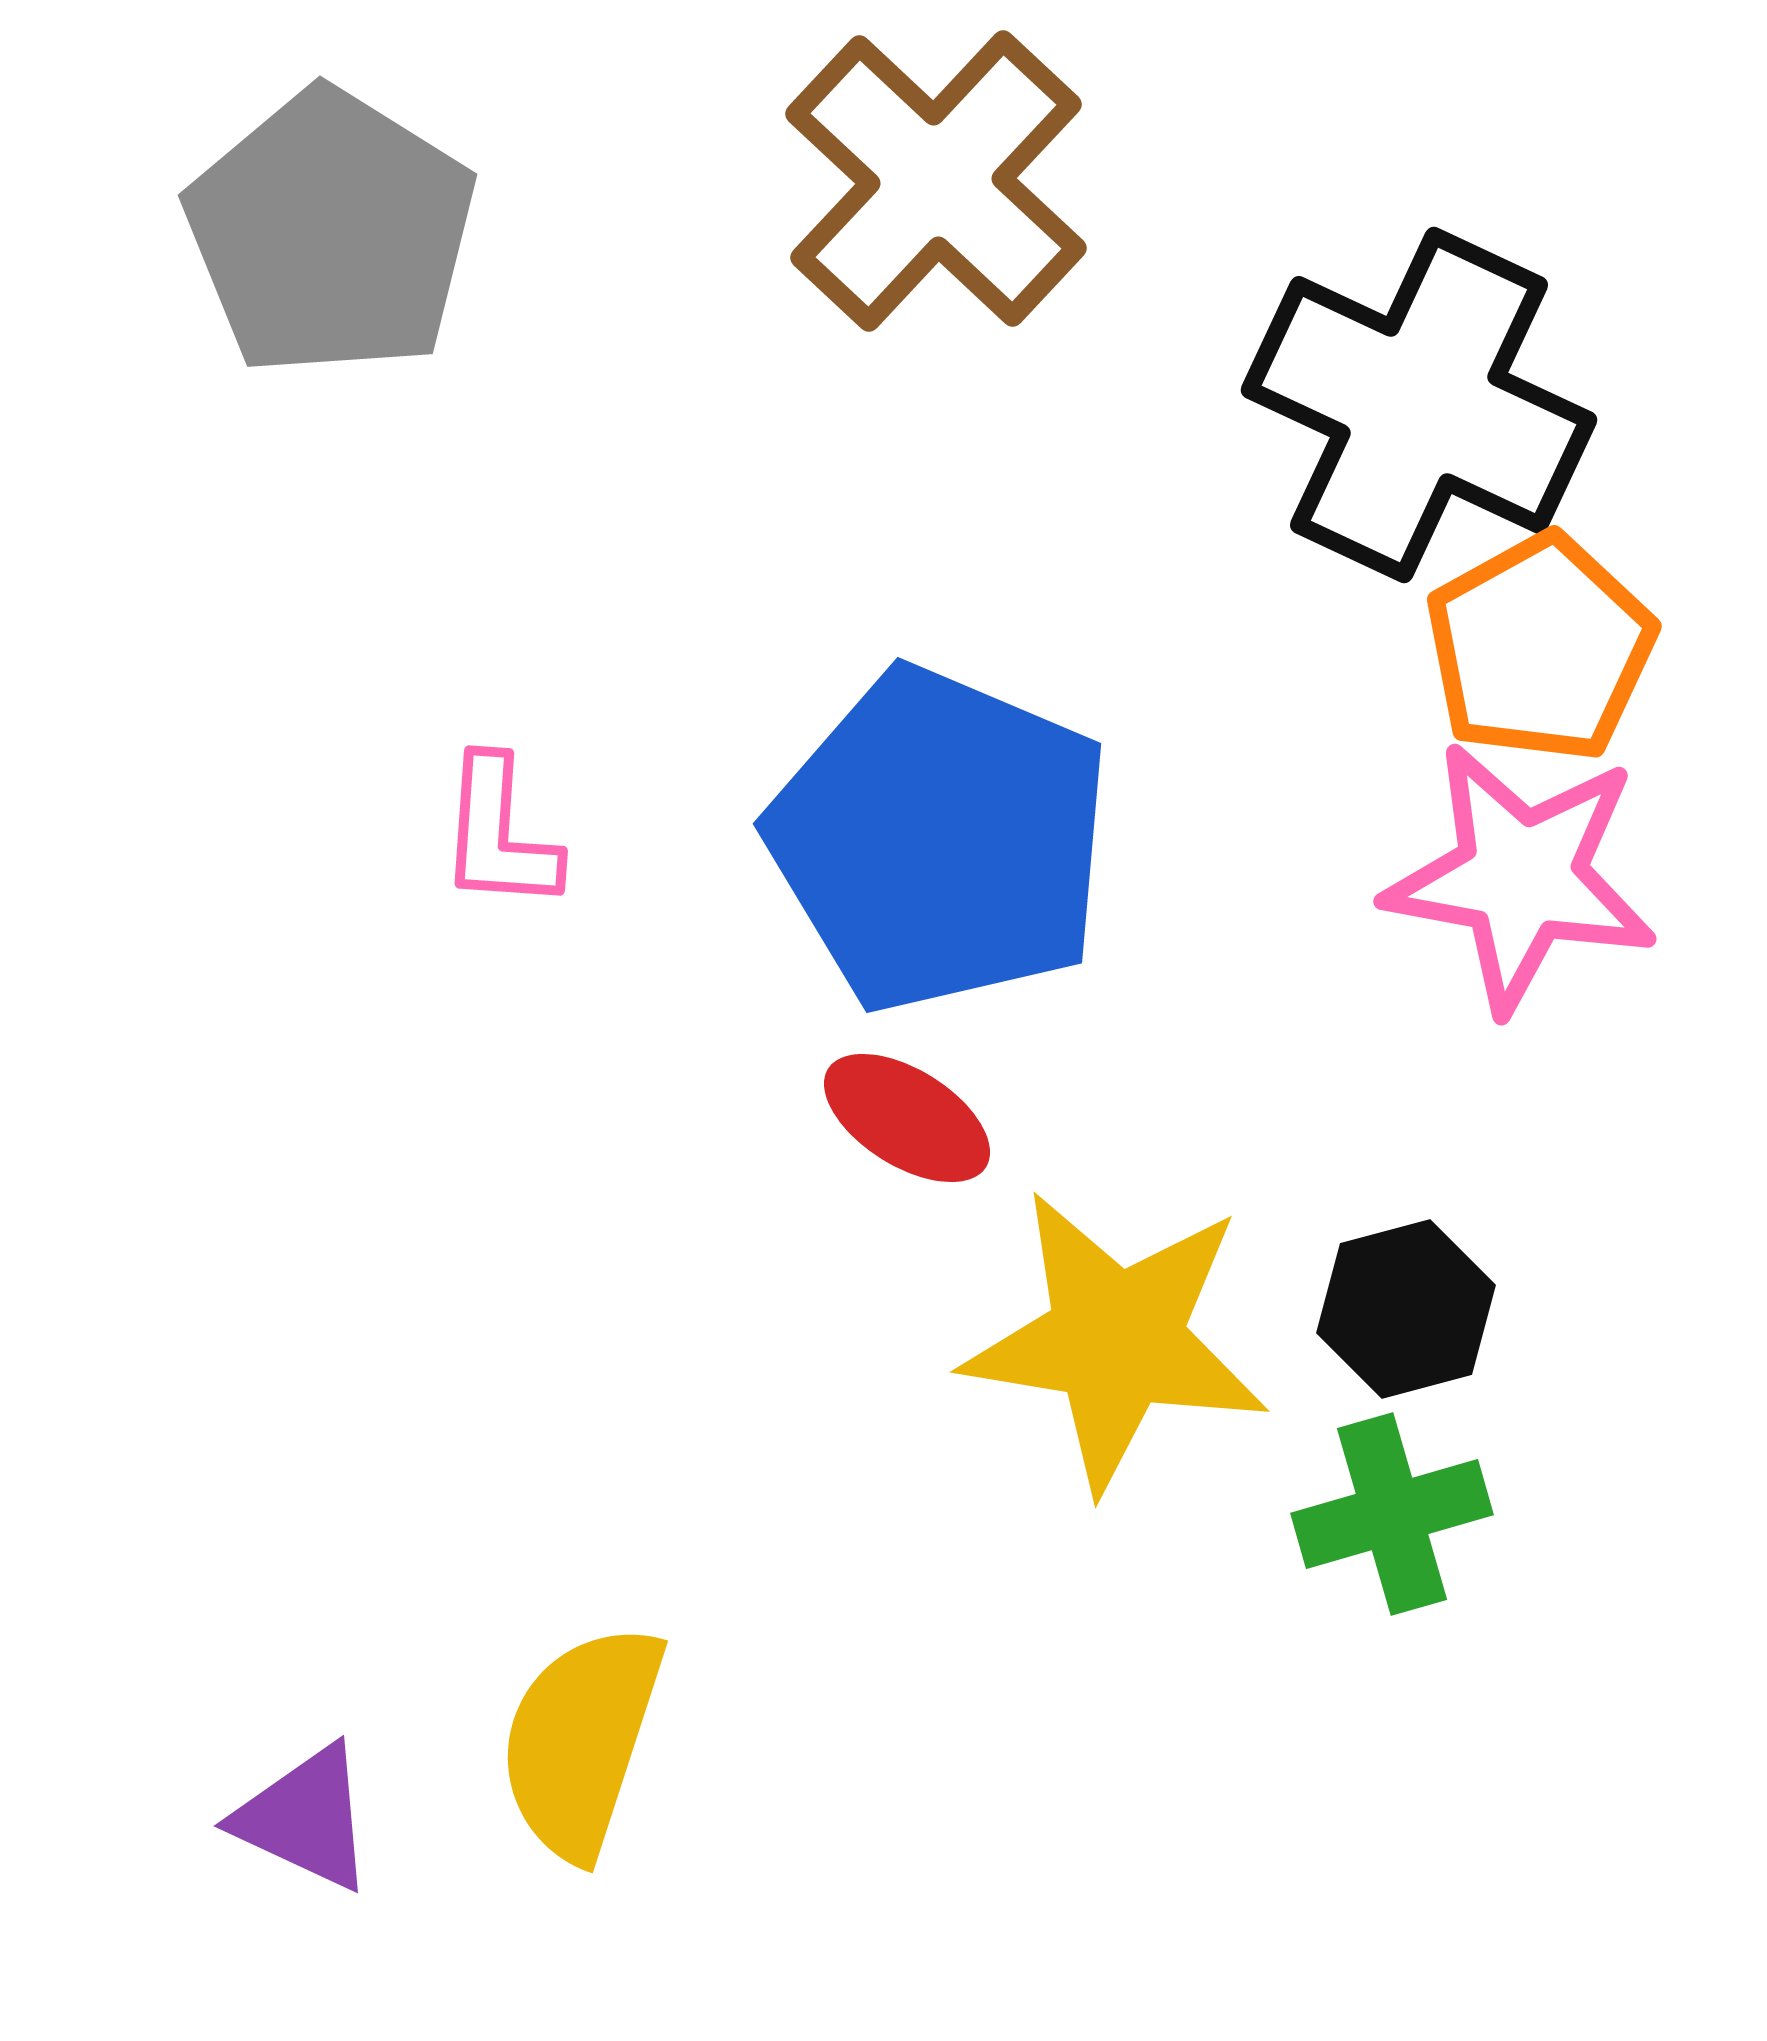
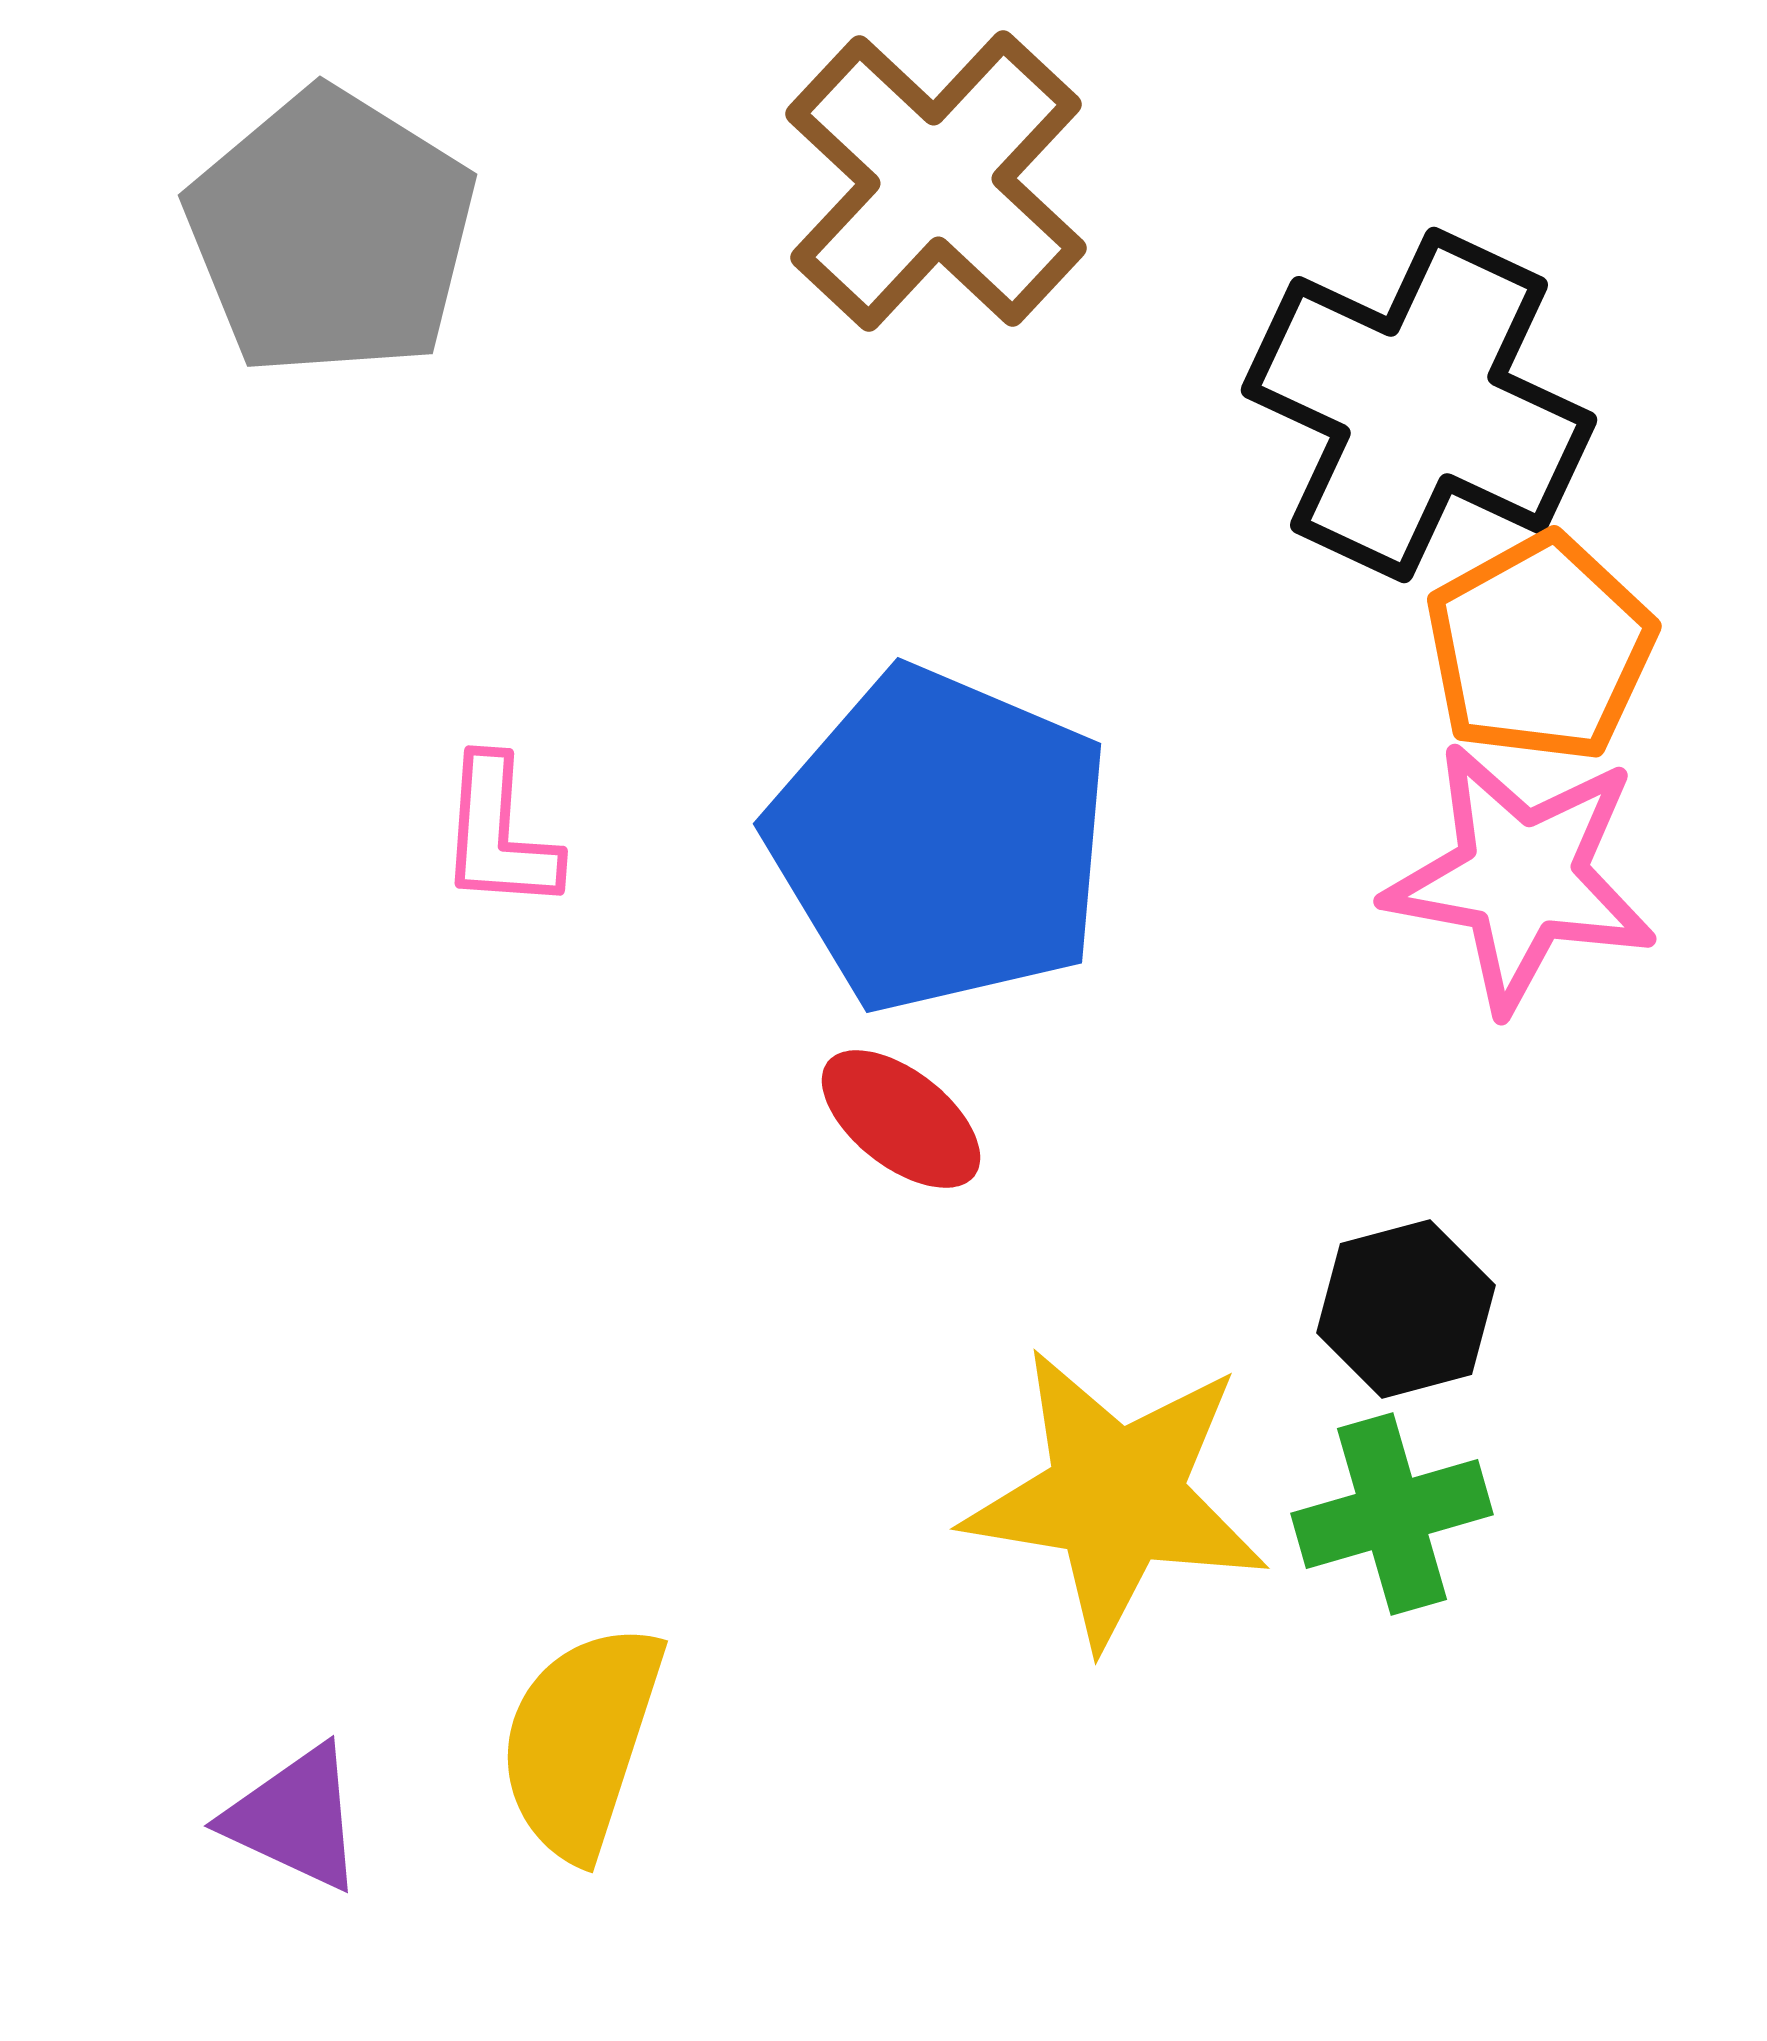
red ellipse: moved 6 px left, 1 px down; rotated 6 degrees clockwise
yellow star: moved 157 px down
purple triangle: moved 10 px left
